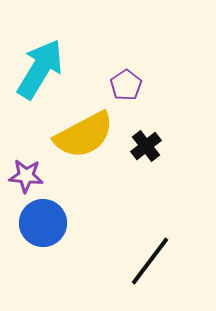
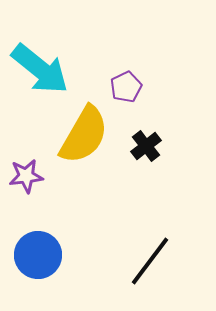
cyan arrow: rotated 98 degrees clockwise
purple pentagon: moved 2 px down; rotated 8 degrees clockwise
yellow semicircle: rotated 32 degrees counterclockwise
purple star: rotated 12 degrees counterclockwise
blue circle: moved 5 px left, 32 px down
